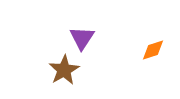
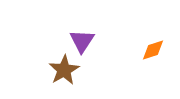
purple triangle: moved 3 px down
